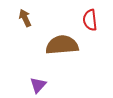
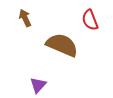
red semicircle: rotated 15 degrees counterclockwise
brown semicircle: rotated 28 degrees clockwise
